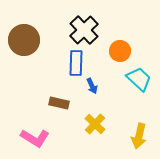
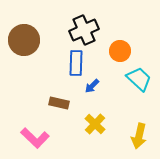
black cross: rotated 20 degrees clockwise
blue arrow: rotated 70 degrees clockwise
pink L-shape: rotated 12 degrees clockwise
